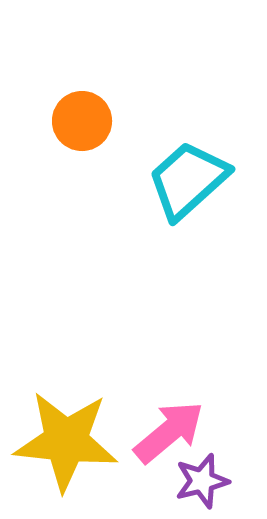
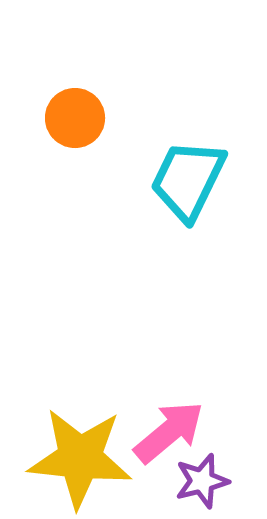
orange circle: moved 7 px left, 3 px up
cyan trapezoid: rotated 22 degrees counterclockwise
yellow star: moved 14 px right, 17 px down
